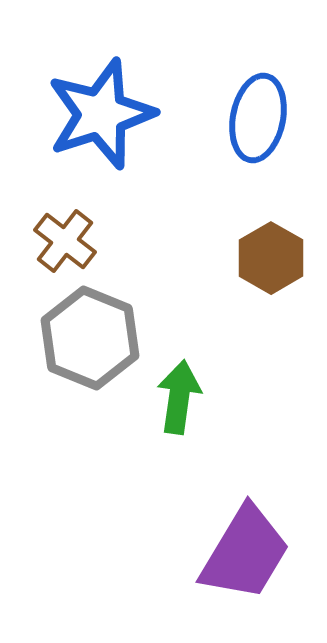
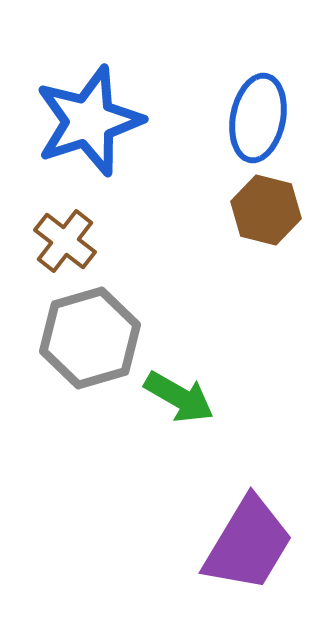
blue star: moved 12 px left, 7 px down
brown hexagon: moved 5 px left, 48 px up; rotated 16 degrees counterclockwise
gray hexagon: rotated 22 degrees clockwise
green arrow: rotated 112 degrees clockwise
purple trapezoid: moved 3 px right, 9 px up
